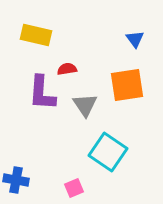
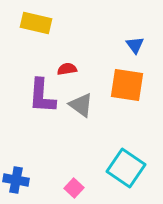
yellow rectangle: moved 12 px up
blue triangle: moved 6 px down
orange square: rotated 18 degrees clockwise
purple L-shape: moved 3 px down
gray triangle: moved 4 px left; rotated 20 degrees counterclockwise
cyan square: moved 18 px right, 16 px down
pink square: rotated 24 degrees counterclockwise
